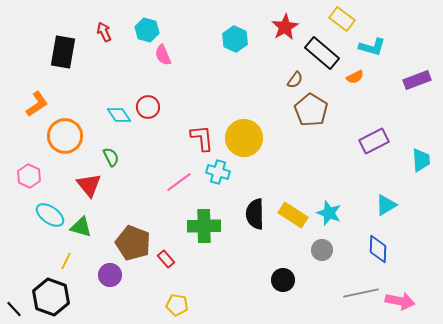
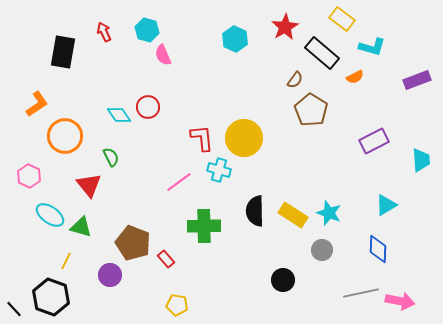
cyan cross at (218, 172): moved 1 px right, 2 px up
black semicircle at (255, 214): moved 3 px up
